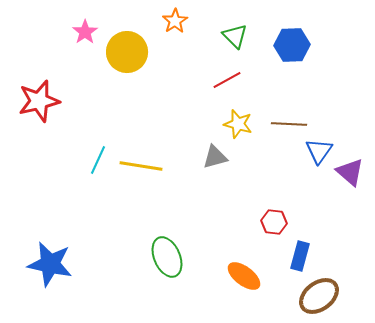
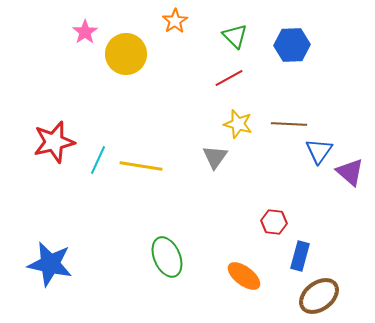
yellow circle: moved 1 px left, 2 px down
red line: moved 2 px right, 2 px up
red star: moved 15 px right, 41 px down
gray triangle: rotated 40 degrees counterclockwise
